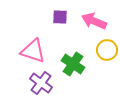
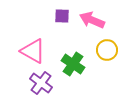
purple square: moved 2 px right, 1 px up
pink arrow: moved 2 px left, 1 px up
pink triangle: rotated 12 degrees clockwise
